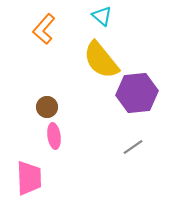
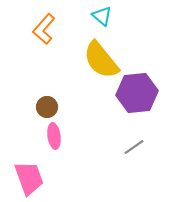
gray line: moved 1 px right
pink trapezoid: rotated 18 degrees counterclockwise
